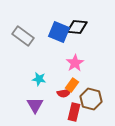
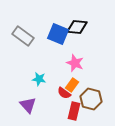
blue square: moved 1 px left, 2 px down
pink star: rotated 18 degrees counterclockwise
red semicircle: rotated 48 degrees clockwise
purple triangle: moved 7 px left; rotated 12 degrees counterclockwise
red rectangle: moved 1 px up
